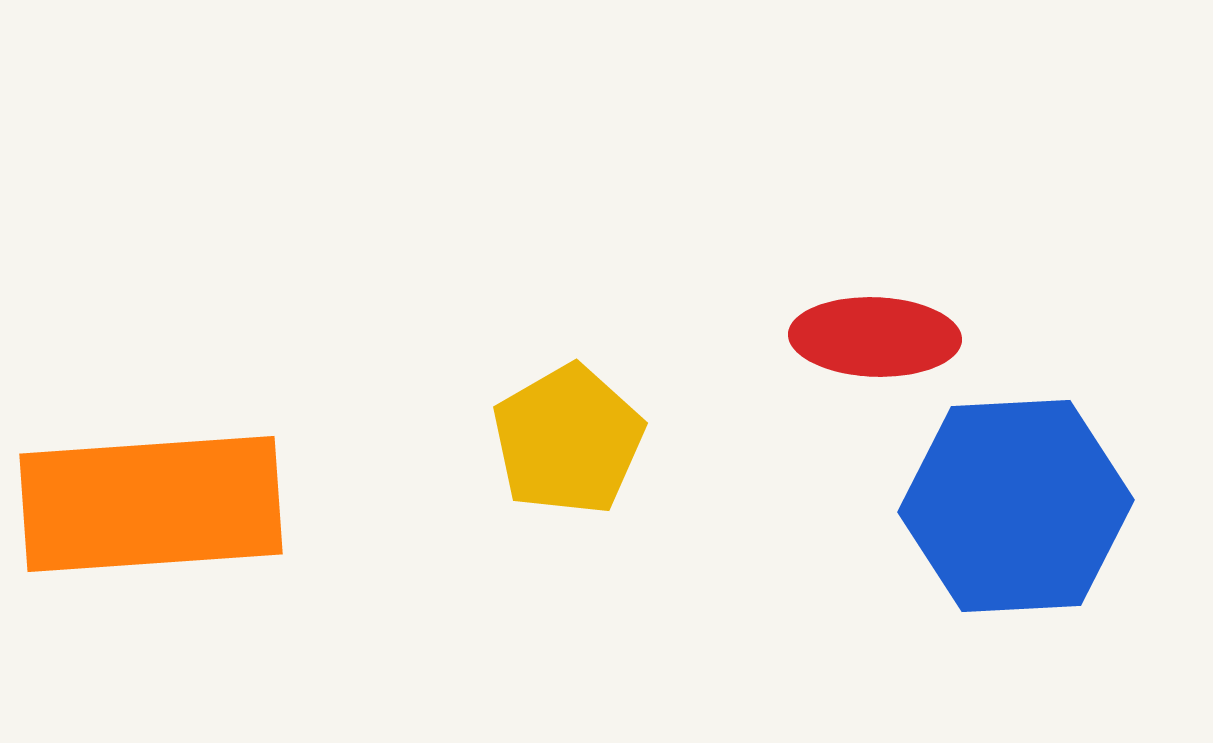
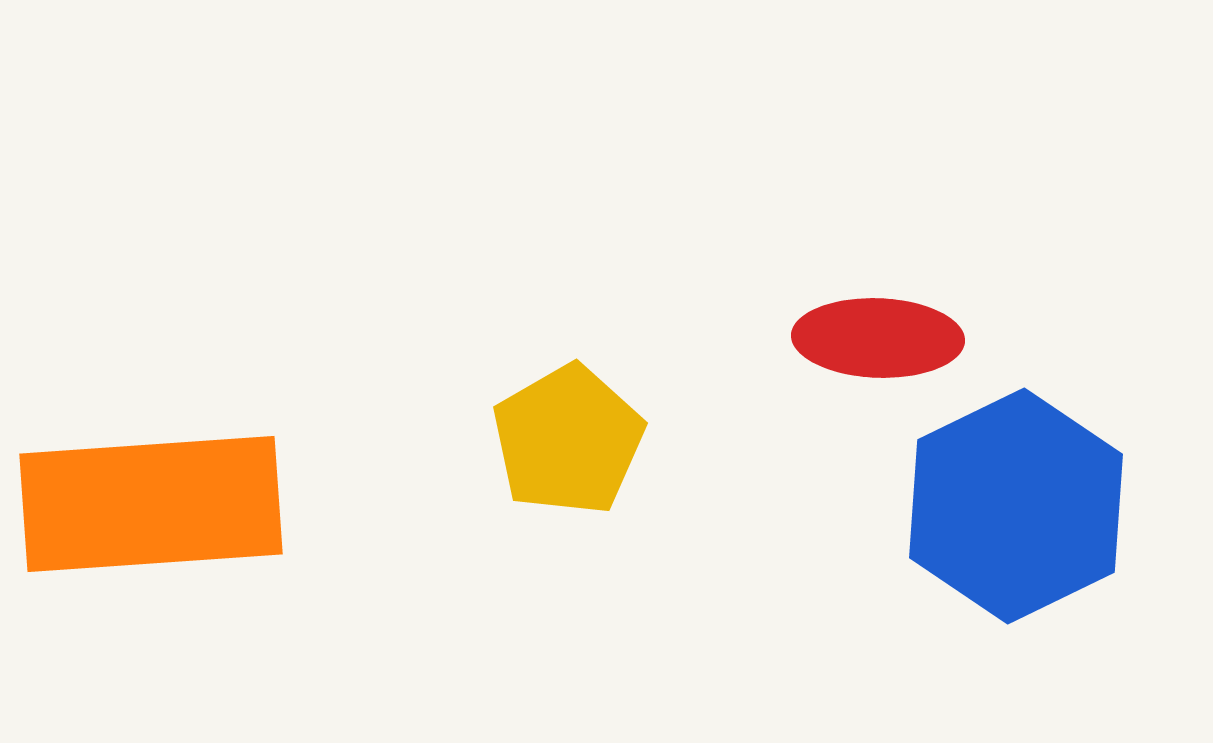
red ellipse: moved 3 px right, 1 px down
blue hexagon: rotated 23 degrees counterclockwise
